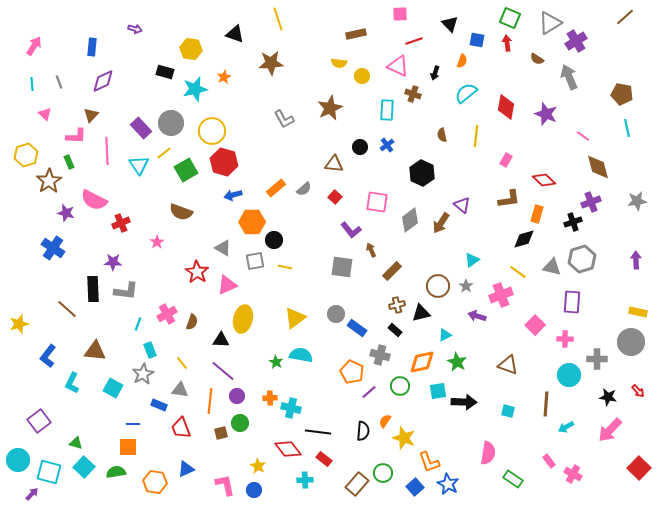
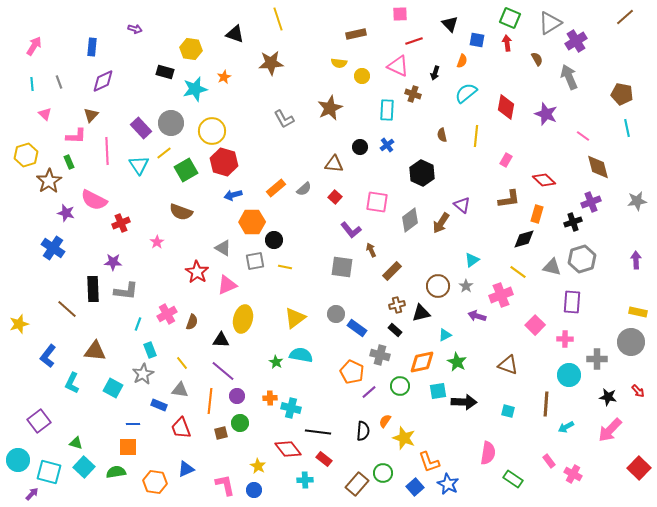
brown semicircle at (537, 59): rotated 152 degrees counterclockwise
